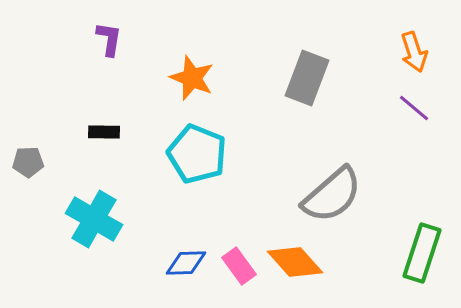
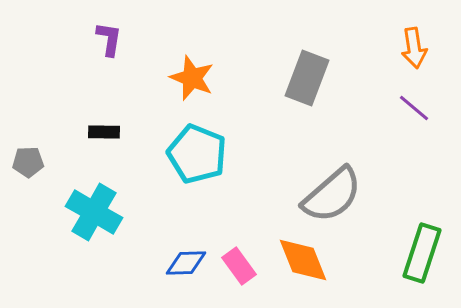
orange arrow: moved 4 px up; rotated 9 degrees clockwise
cyan cross: moved 7 px up
orange diamond: moved 8 px right, 2 px up; rotated 20 degrees clockwise
